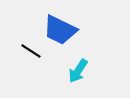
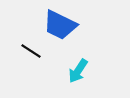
blue trapezoid: moved 5 px up
